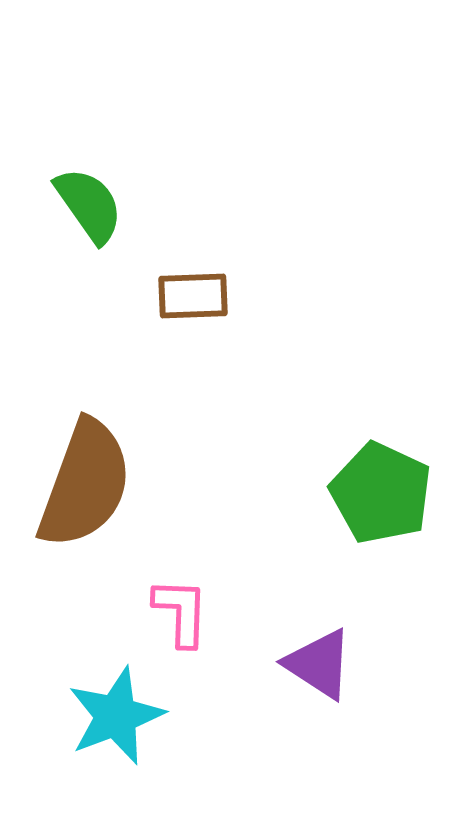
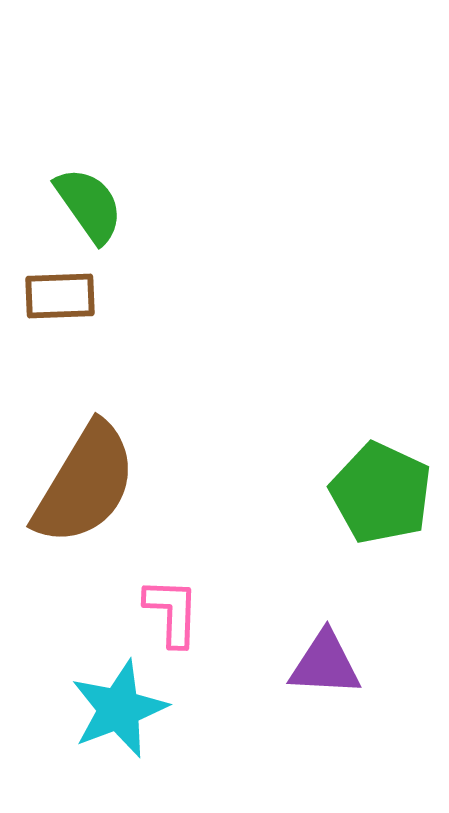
brown rectangle: moved 133 px left
brown semicircle: rotated 11 degrees clockwise
pink L-shape: moved 9 px left
purple triangle: moved 6 px right; rotated 30 degrees counterclockwise
cyan star: moved 3 px right, 7 px up
